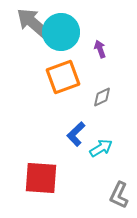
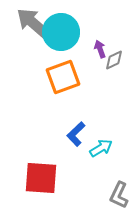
gray diamond: moved 12 px right, 37 px up
